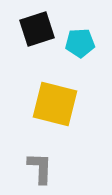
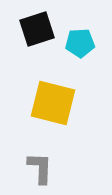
yellow square: moved 2 px left, 1 px up
